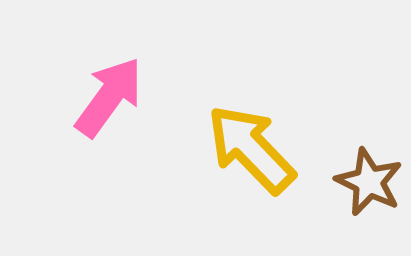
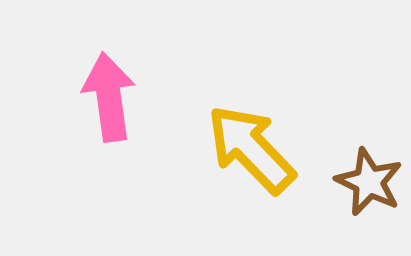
pink arrow: rotated 44 degrees counterclockwise
